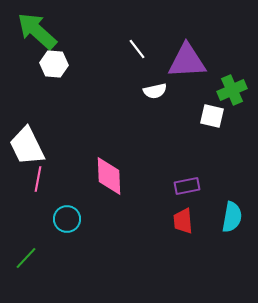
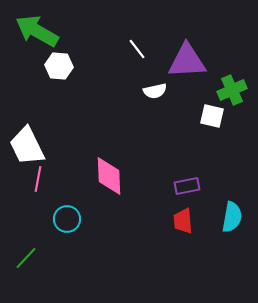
green arrow: rotated 12 degrees counterclockwise
white hexagon: moved 5 px right, 2 px down
